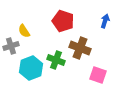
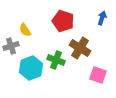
blue arrow: moved 3 px left, 3 px up
yellow semicircle: moved 1 px right, 1 px up
brown cross: rotated 10 degrees clockwise
